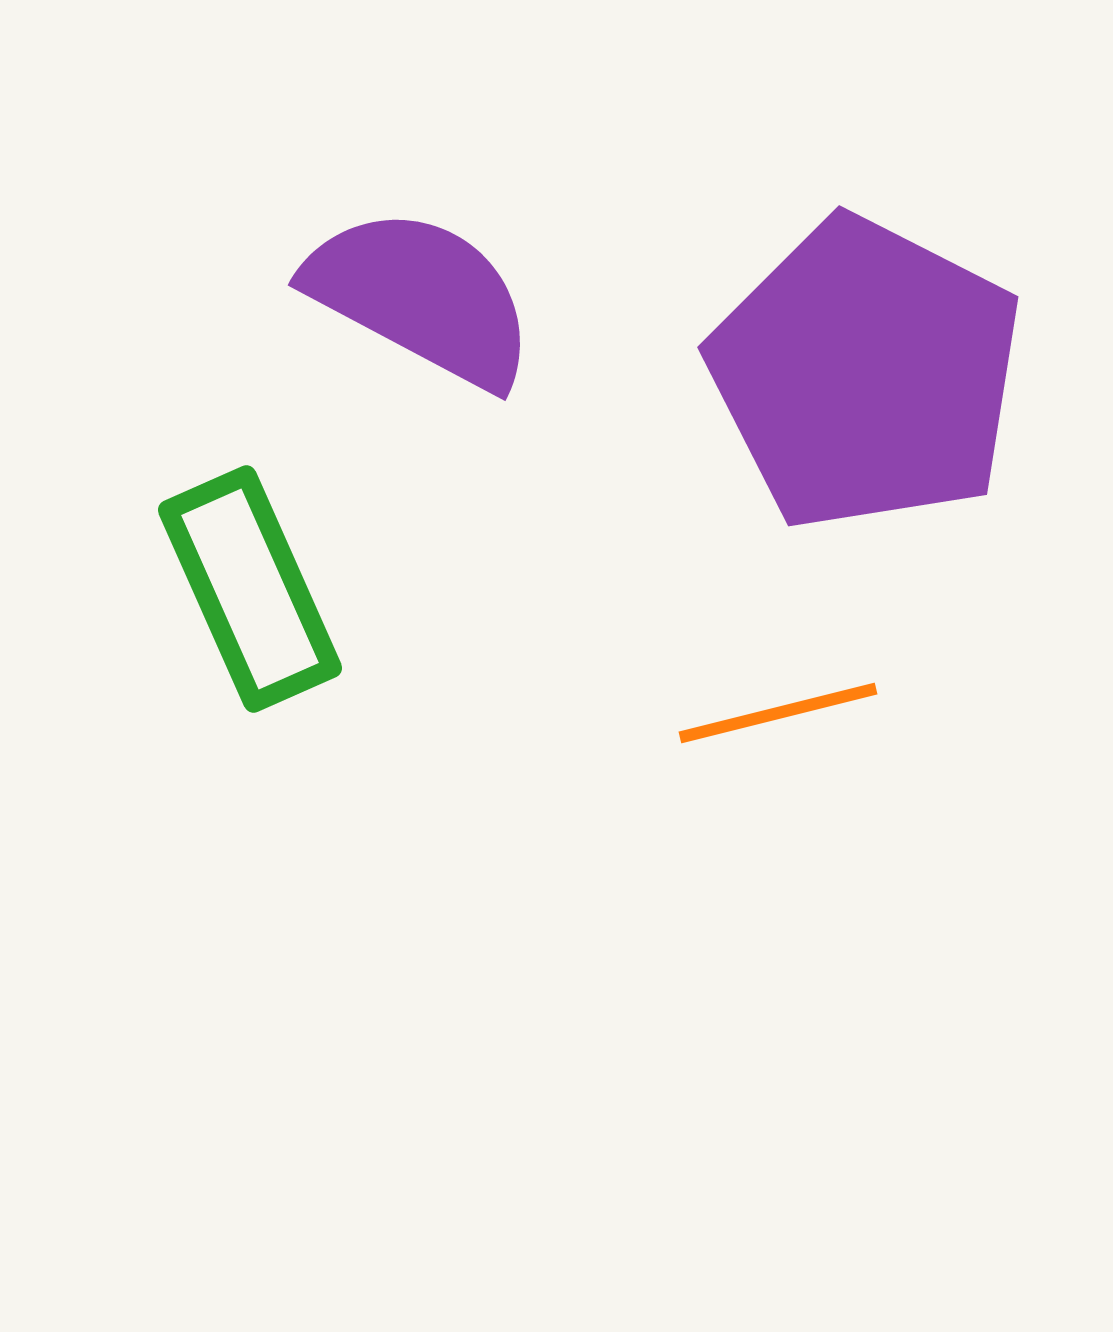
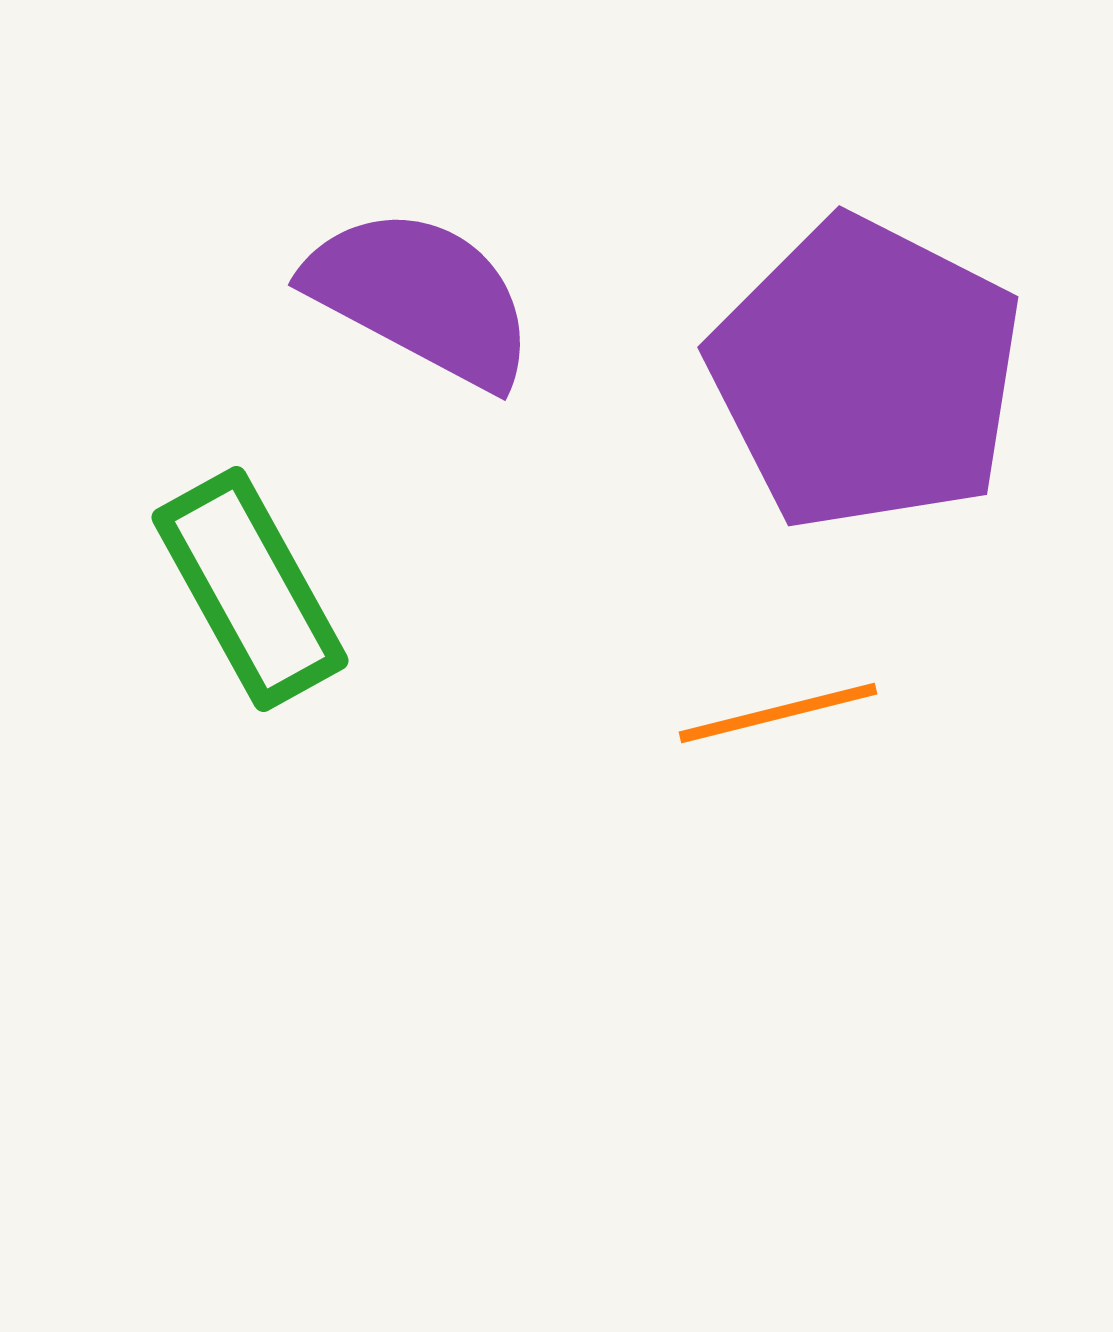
green rectangle: rotated 5 degrees counterclockwise
